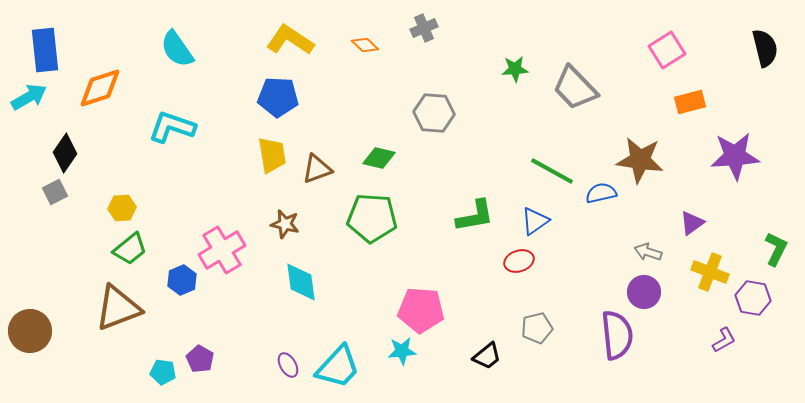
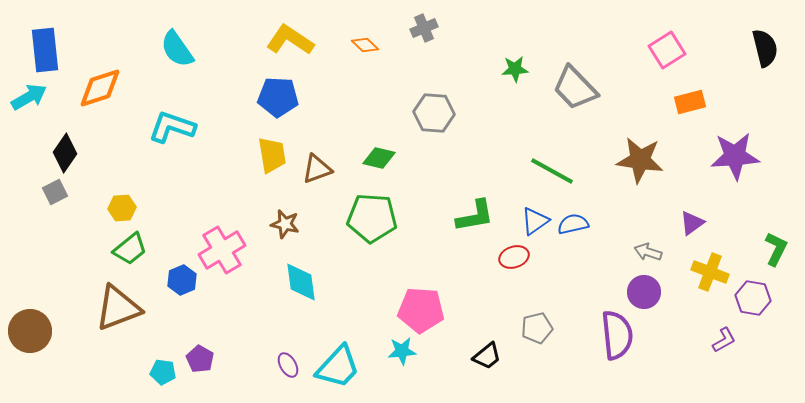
blue semicircle at (601, 193): moved 28 px left, 31 px down
red ellipse at (519, 261): moved 5 px left, 4 px up
